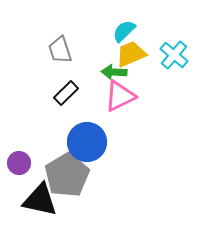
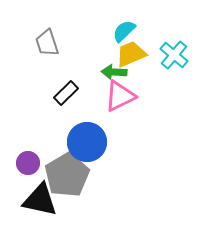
gray trapezoid: moved 13 px left, 7 px up
purple circle: moved 9 px right
